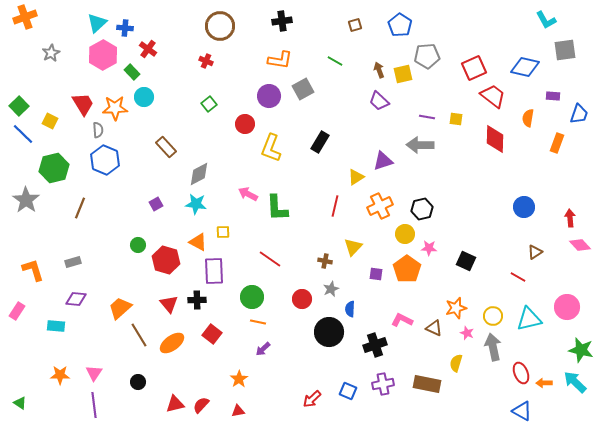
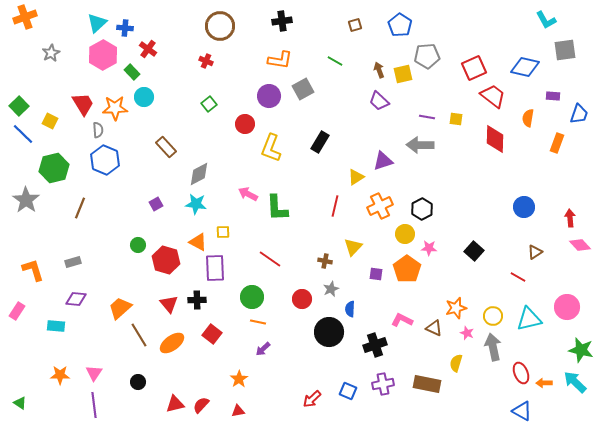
black hexagon at (422, 209): rotated 15 degrees counterclockwise
black square at (466, 261): moved 8 px right, 10 px up; rotated 18 degrees clockwise
purple rectangle at (214, 271): moved 1 px right, 3 px up
